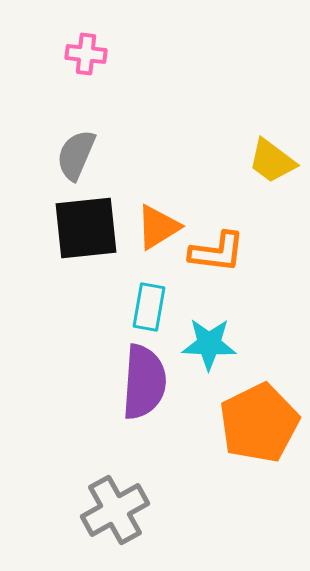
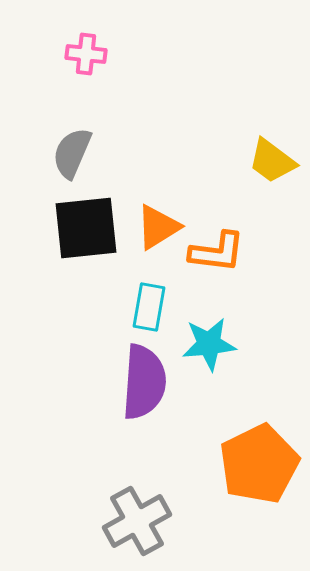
gray semicircle: moved 4 px left, 2 px up
cyan star: rotated 8 degrees counterclockwise
orange pentagon: moved 41 px down
gray cross: moved 22 px right, 11 px down
